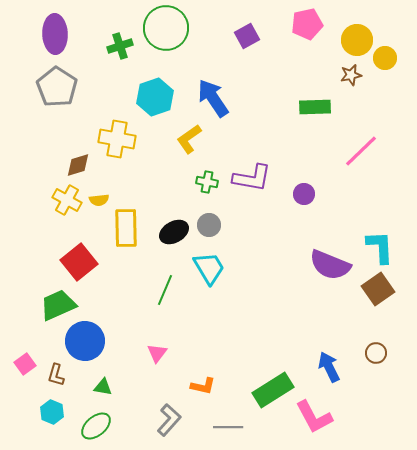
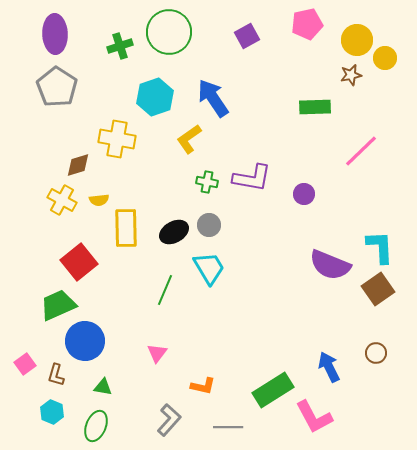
green circle at (166, 28): moved 3 px right, 4 px down
yellow cross at (67, 200): moved 5 px left
green ellipse at (96, 426): rotated 28 degrees counterclockwise
